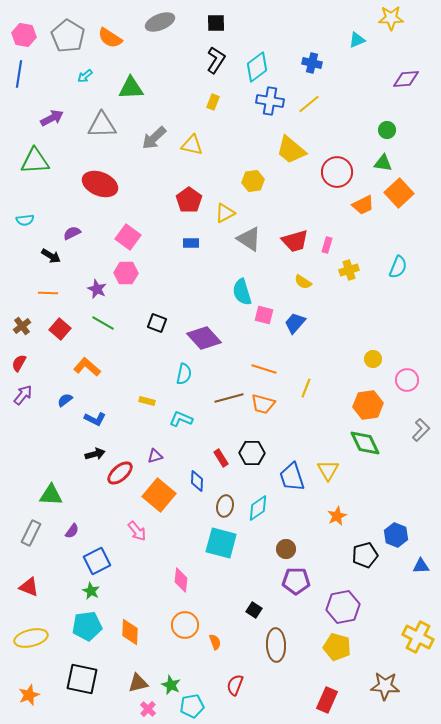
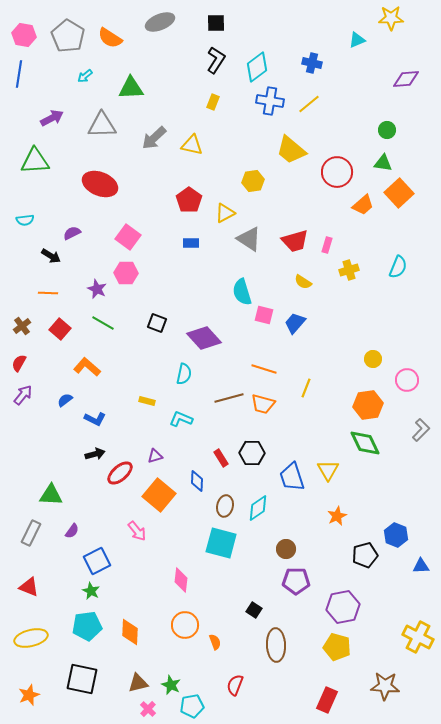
orange trapezoid at (363, 205): rotated 15 degrees counterclockwise
